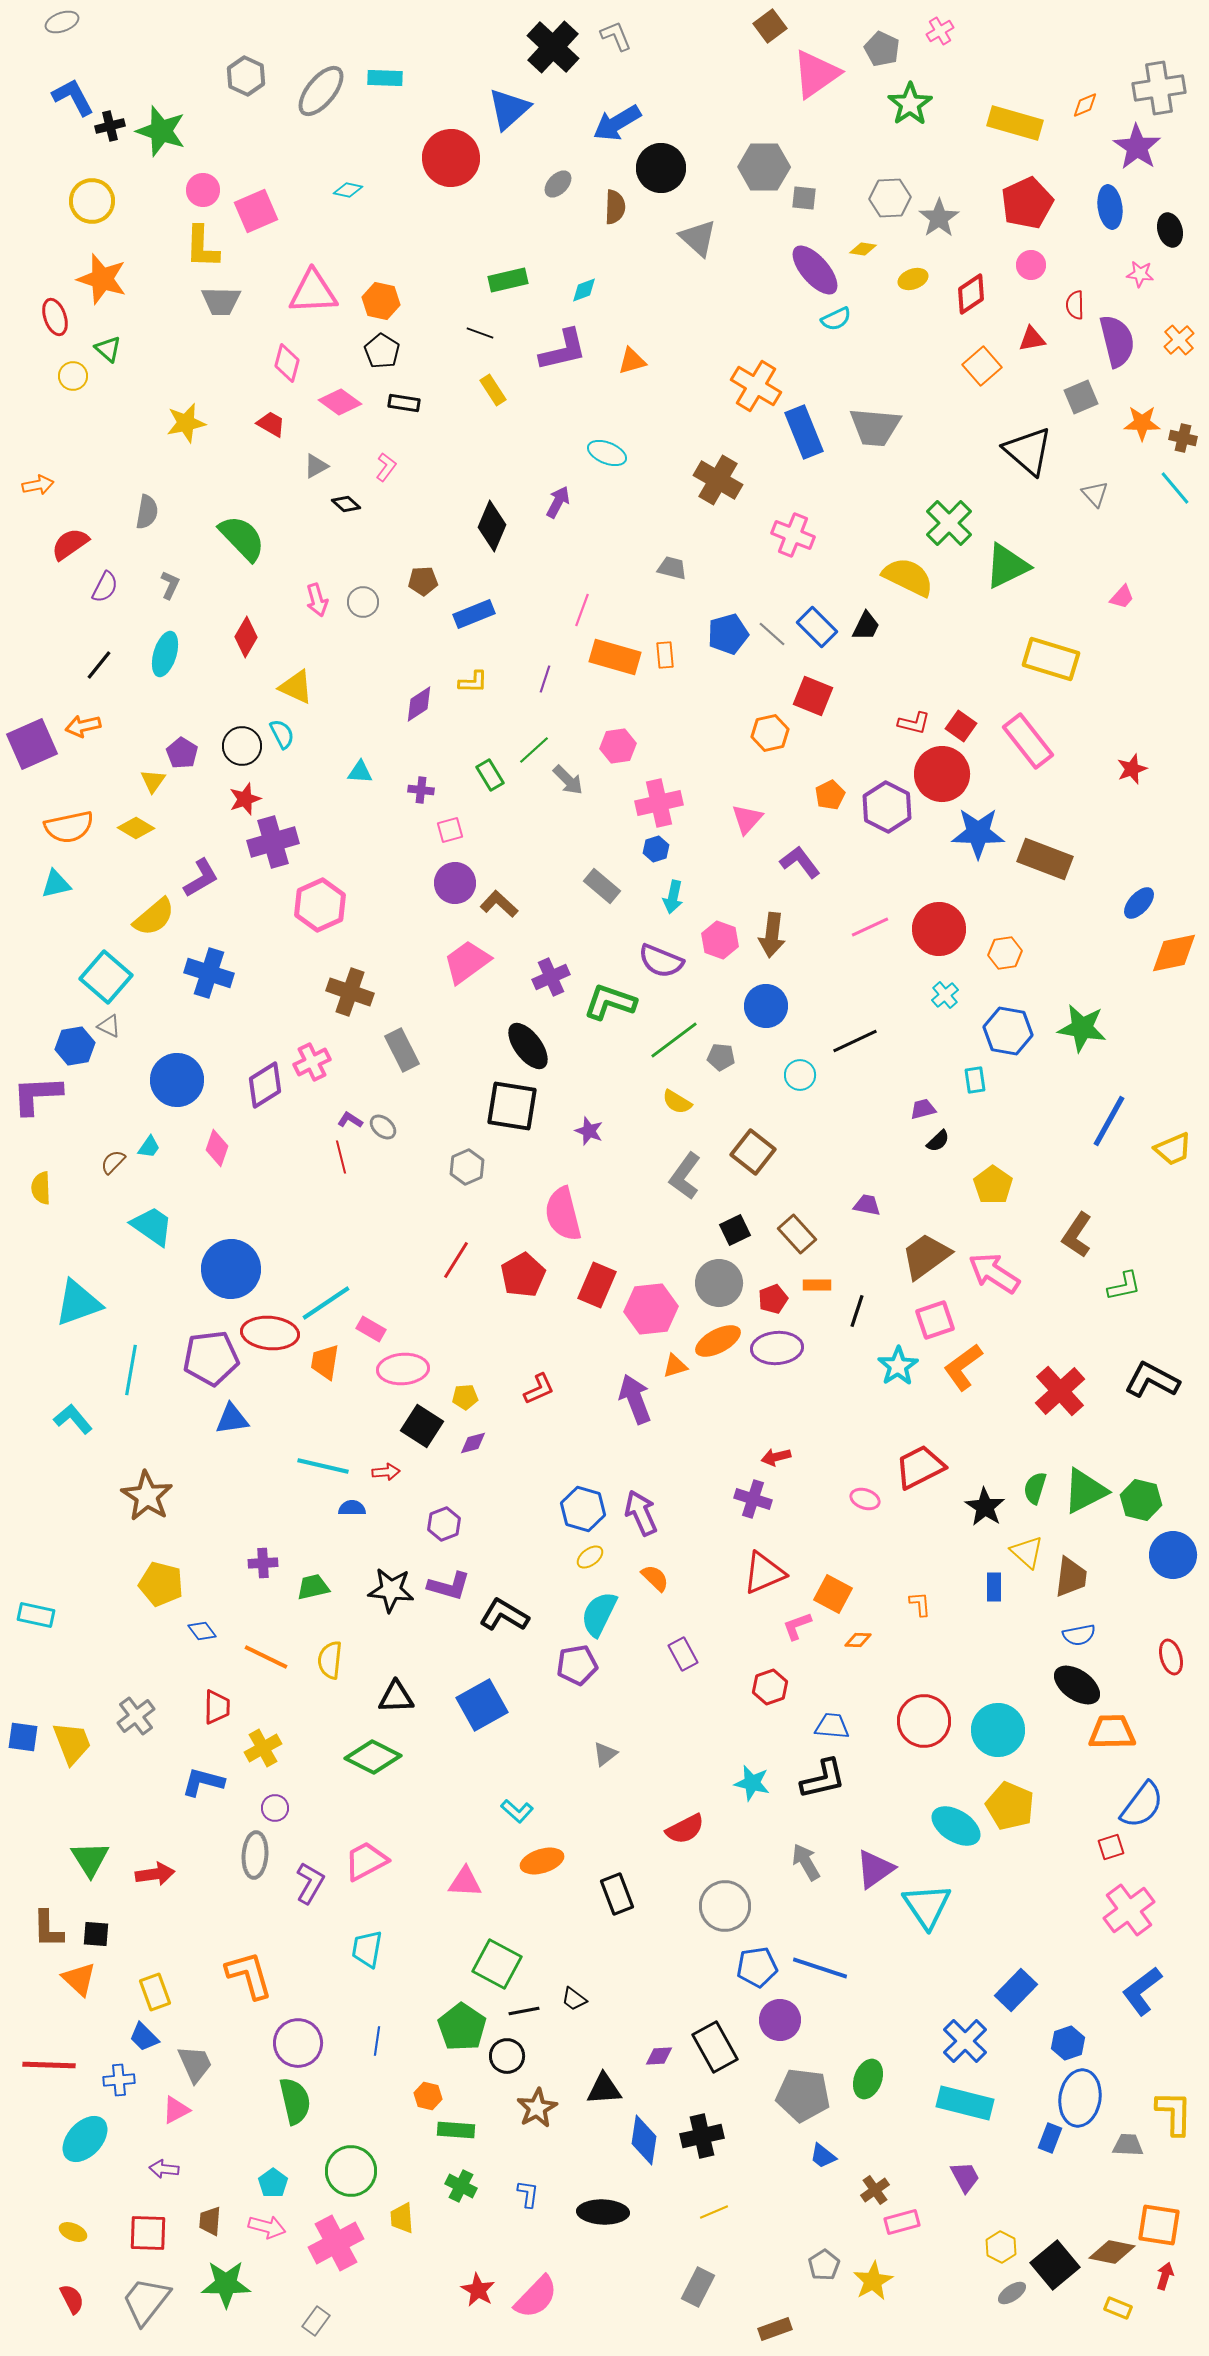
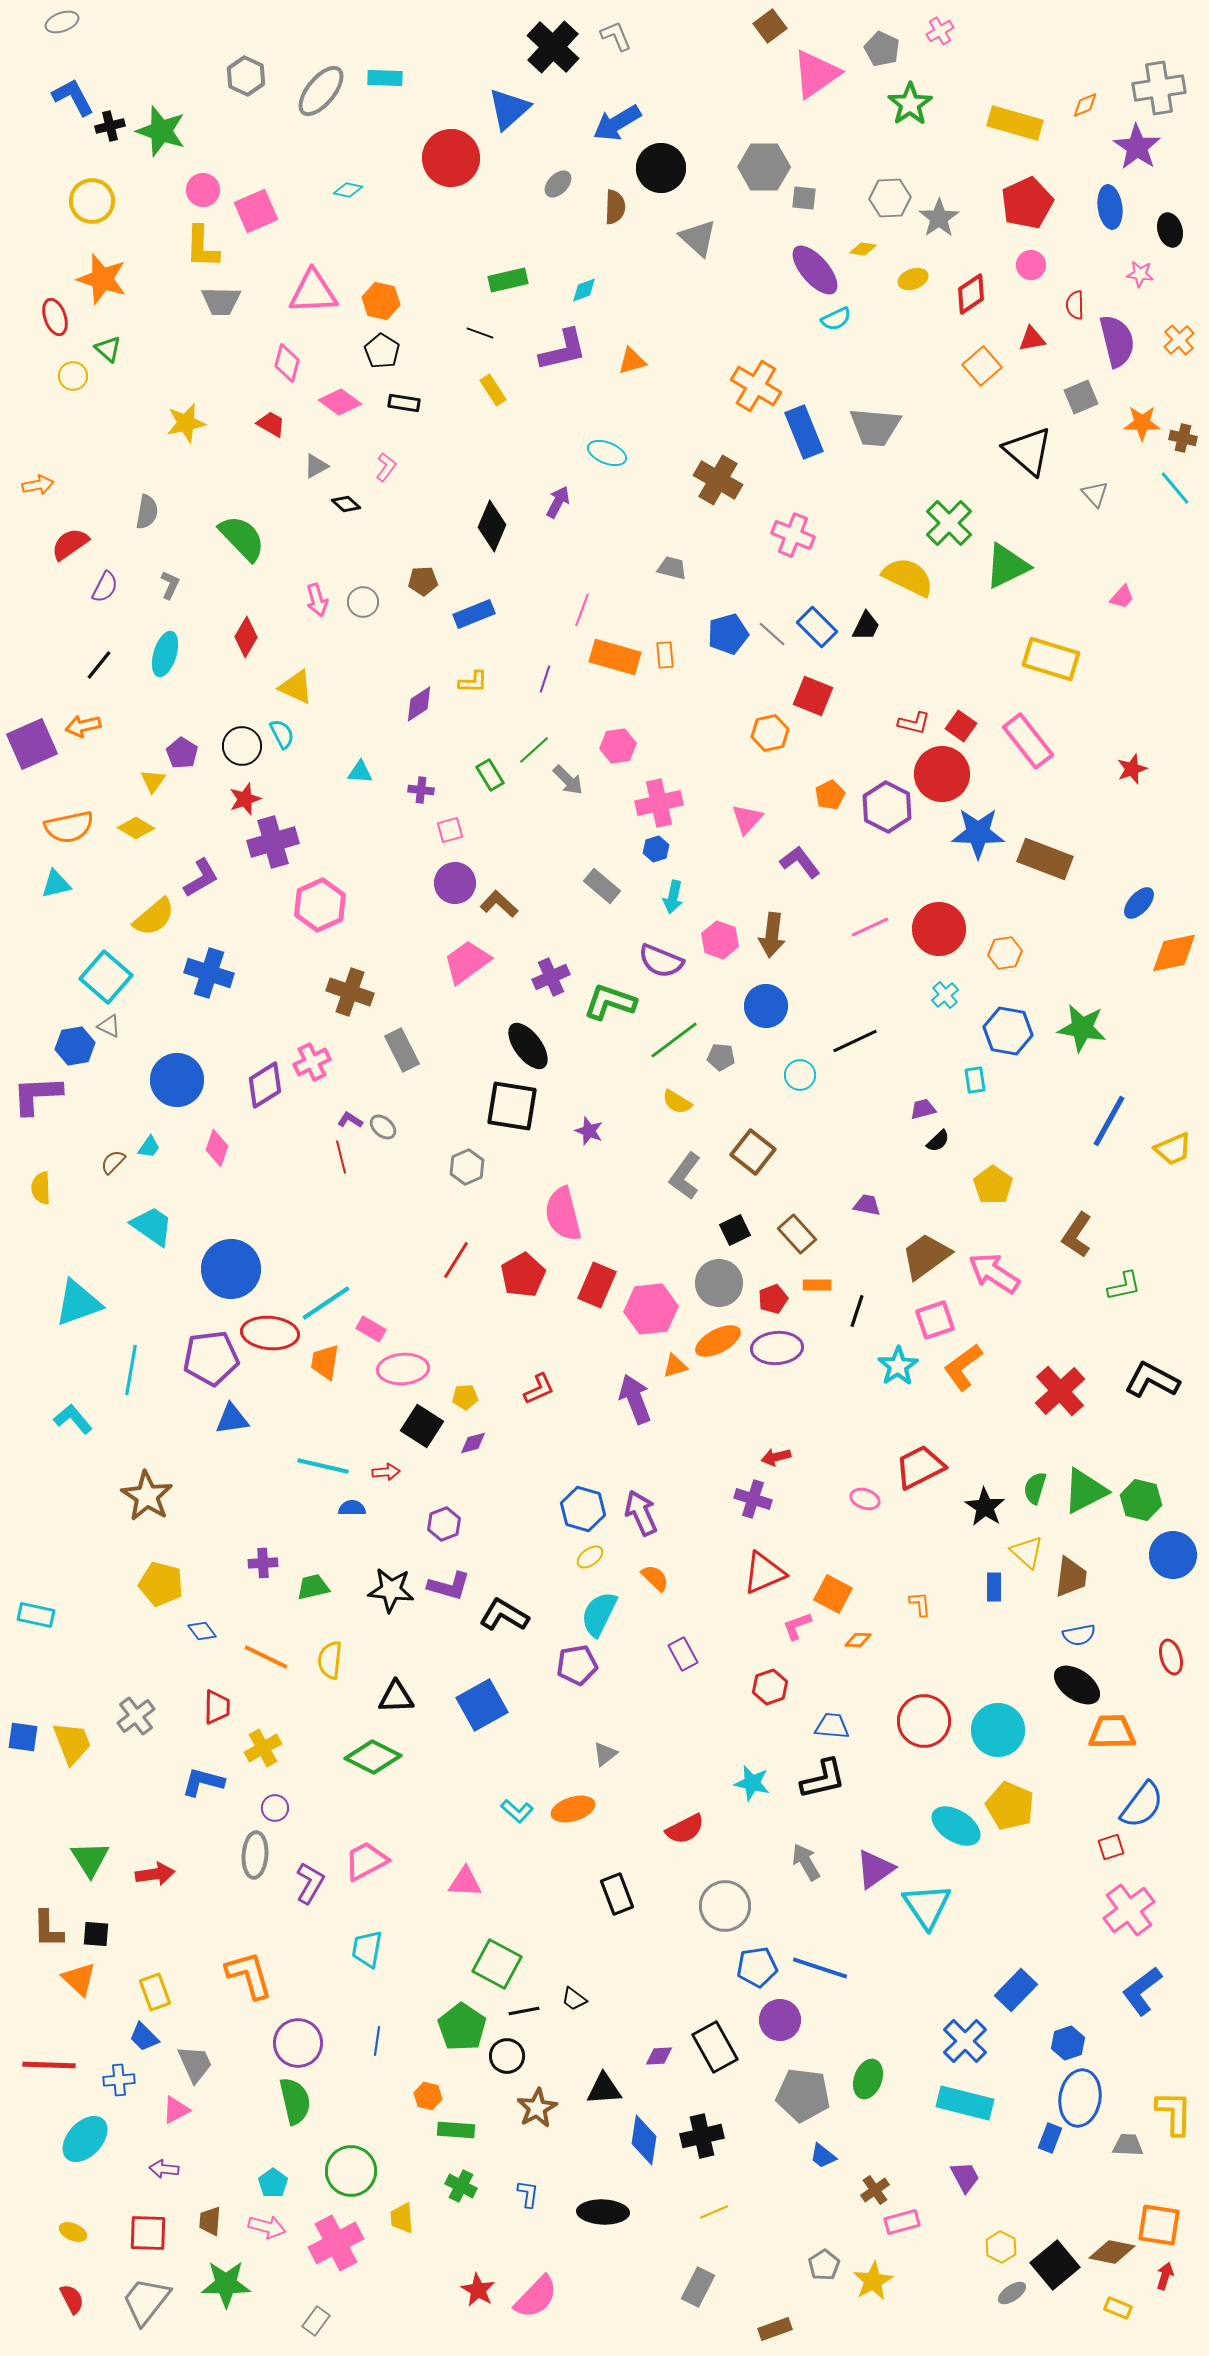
orange ellipse at (542, 1861): moved 31 px right, 52 px up
